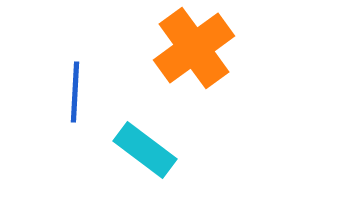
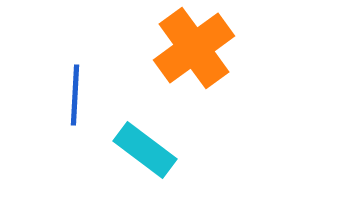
blue line: moved 3 px down
